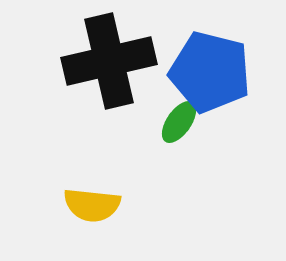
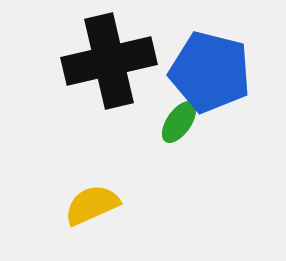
yellow semicircle: rotated 150 degrees clockwise
